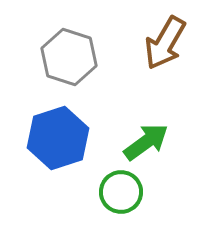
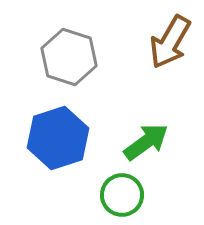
brown arrow: moved 5 px right, 1 px up
green circle: moved 1 px right, 3 px down
